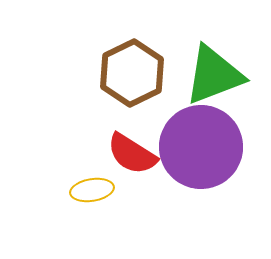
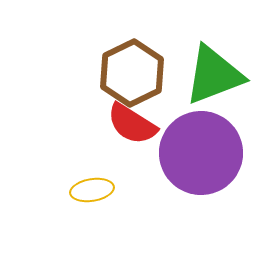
purple circle: moved 6 px down
red semicircle: moved 30 px up
